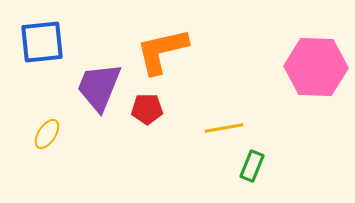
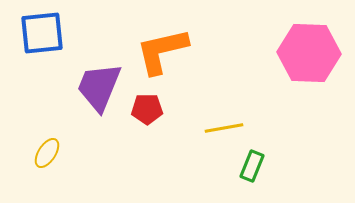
blue square: moved 9 px up
pink hexagon: moved 7 px left, 14 px up
yellow ellipse: moved 19 px down
